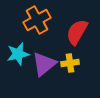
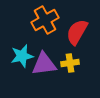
orange cross: moved 8 px right
cyan star: moved 4 px right, 2 px down
purple triangle: rotated 32 degrees clockwise
